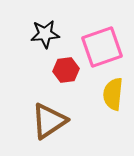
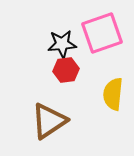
black star: moved 17 px right, 10 px down
pink square: moved 14 px up
